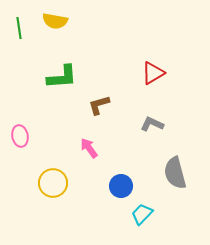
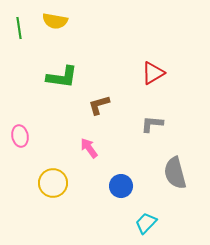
green L-shape: rotated 12 degrees clockwise
gray L-shape: rotated 20 degrees counterclockwise
cyan trapezoid: moved 4 px right, 9 px down
